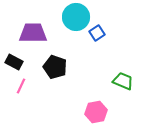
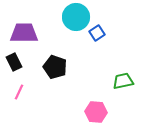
purple trapezoid: moved 9 px left
black rectangle: rotated 36 degrees clockwise
green trapezoid: rotated 35 degrees counterclockwise
pink line: moved 2 px left, 6 px down
pink hexagon: rotated 15 degrees clockwise
